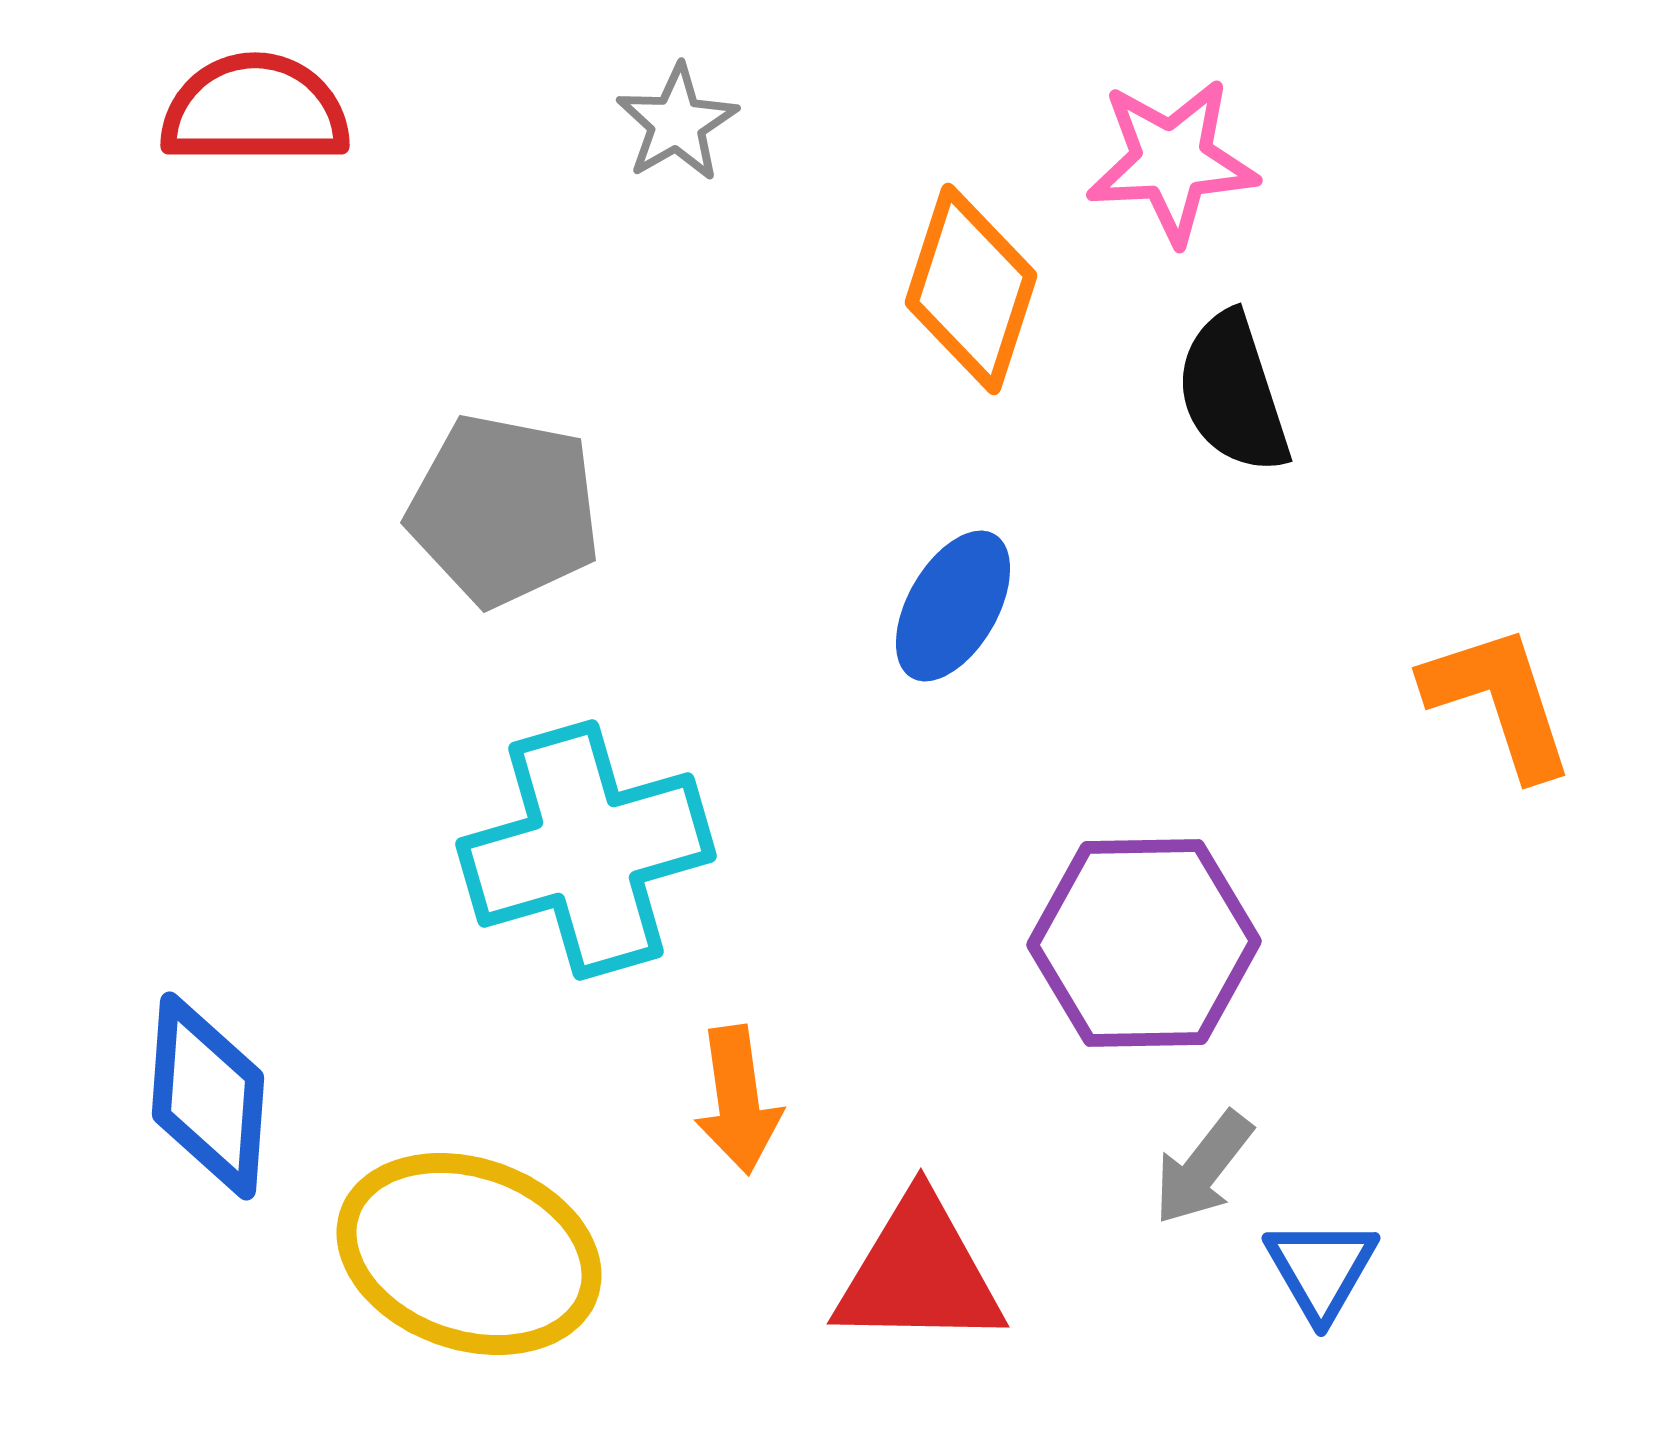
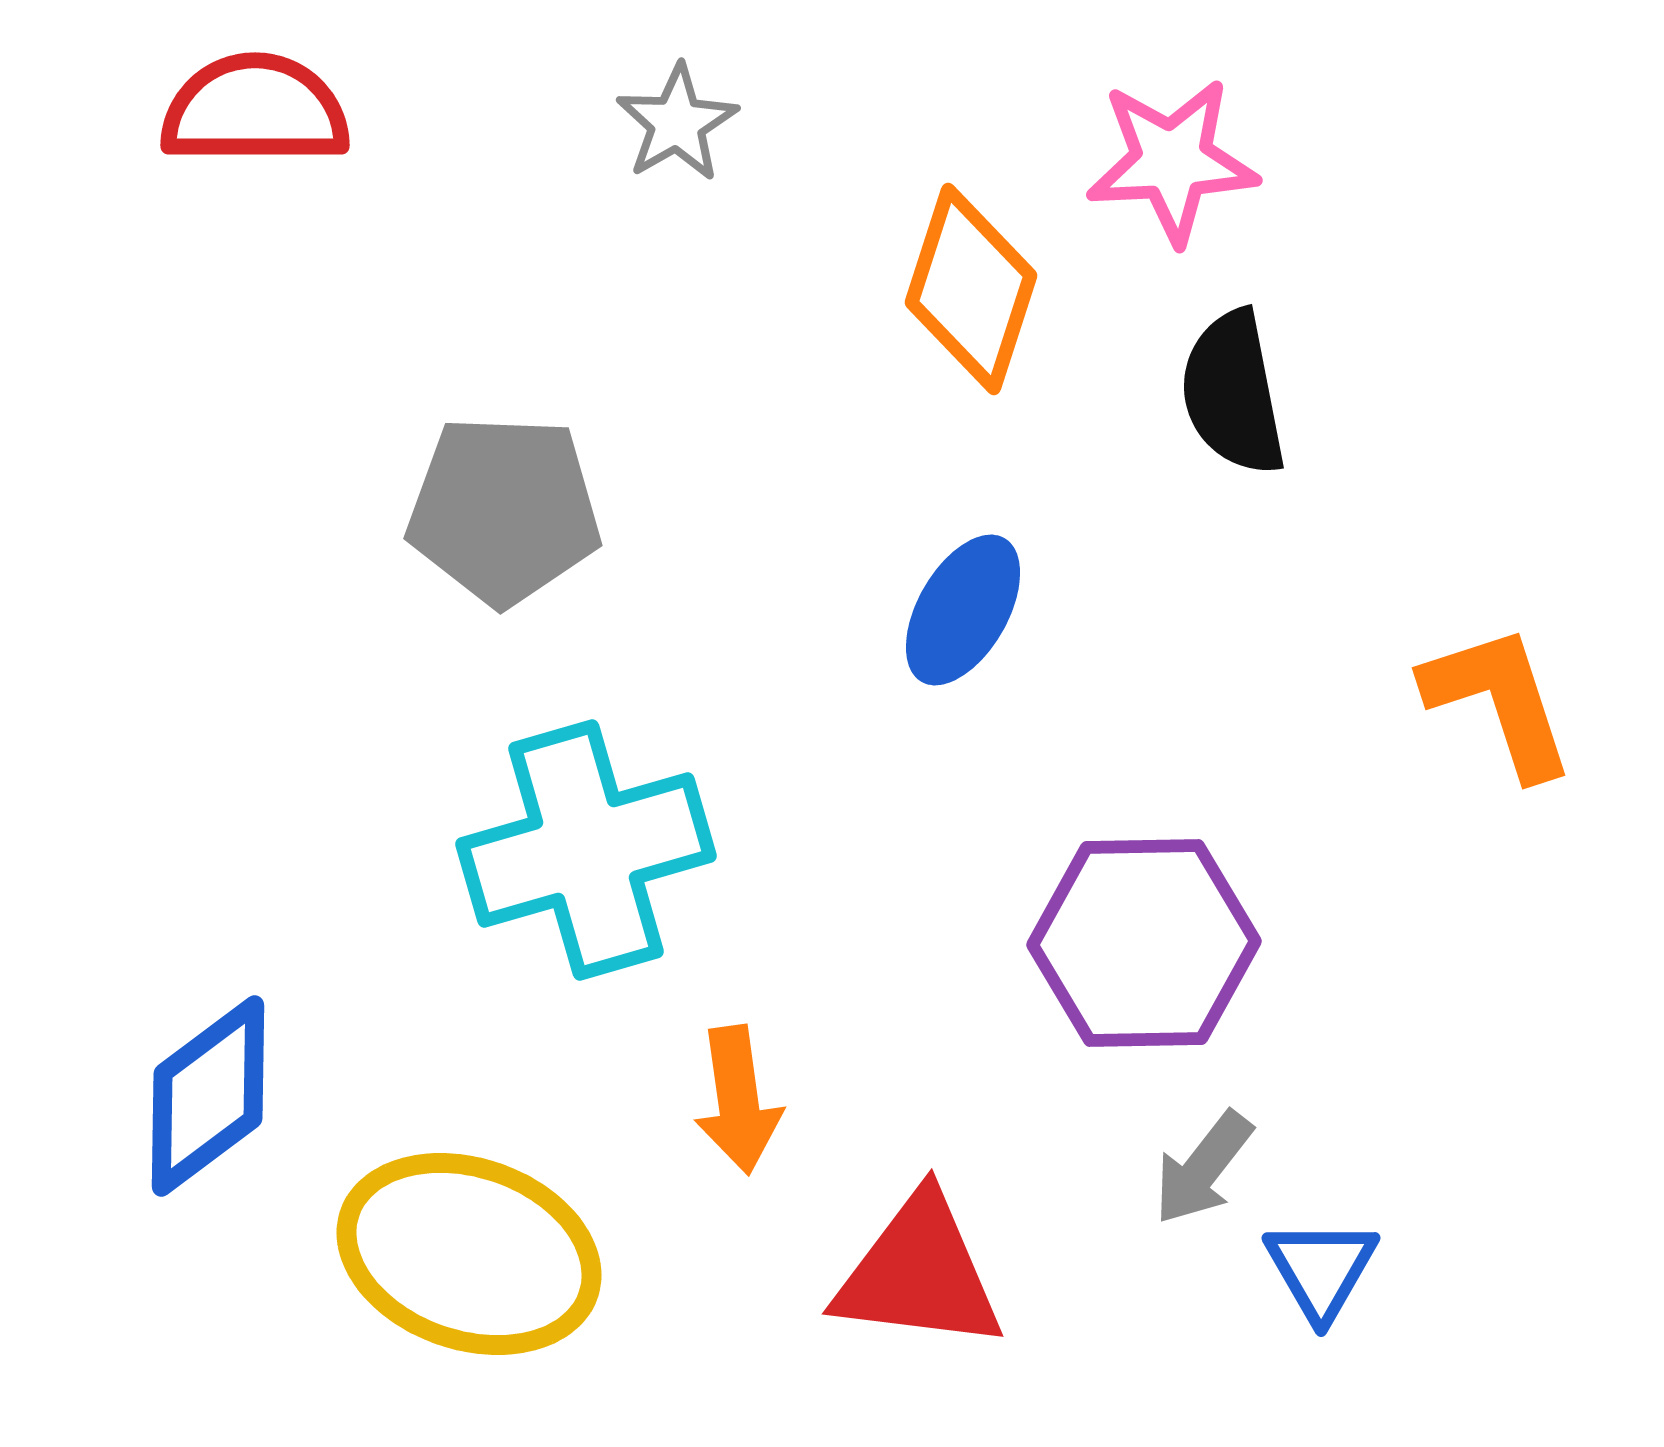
black semicircle: rotated 7 degrees clockwise
gray pentagon: rotated 9 degrees counterclockwise
blue ellipse: moved 10 px right, 4 px down
blue diamond: rotated 49 degrees clockwise
red triangle: rotated 6 degrees clockwise
